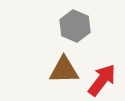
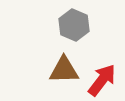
gray hexagon: moved 1 px left, 1 px up
